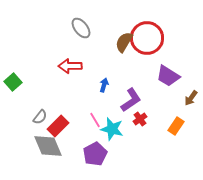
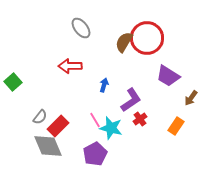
cyan star: moved 1 px left, 1 px up
